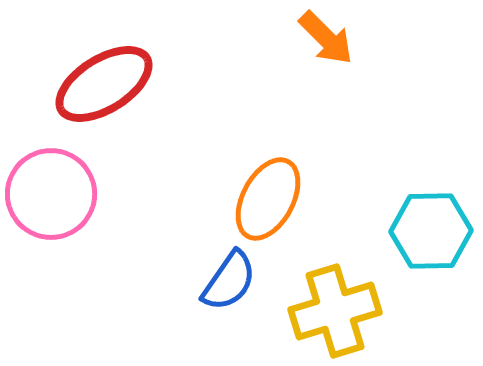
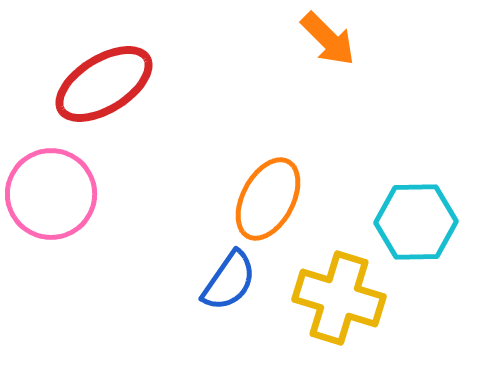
orange arrow: moved 2 px right, 1 px down
cyan hexagon: moved 15 px left, 9 px up
yellow cross: moved 4 px right, 13 px up; rotated 34 degrees clockwise
